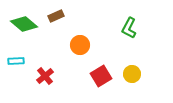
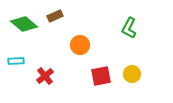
brown rectangle: moved 1 px left
red square: rotated 20 degrees clockwise
